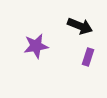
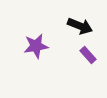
purple rectangle: moved 2 px up; rotated 60 degrees counterclockwise
